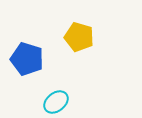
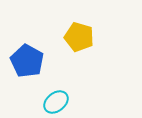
blue pentagon: moved 2 px down; rotated 12 degrees clockwise
